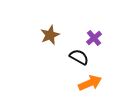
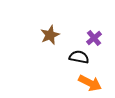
black semicircle: rotated 18 degrees counterclockwise
orange arrow: rotated 50 degrees clockwise
